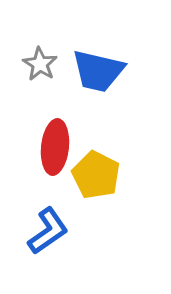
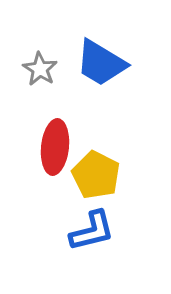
gray star: moved 5 px down
blue trapezoid: moved 3 px right, 8 px up; rotated 18 degrees clockwise
blue L-shape: moved 44 px right; rotated 21 degrees clockwise
